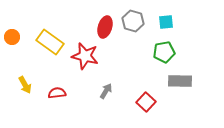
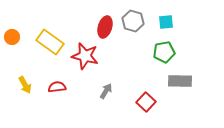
red semicircle: moved 6 px up
